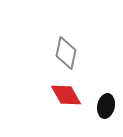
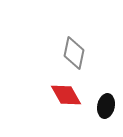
gray diamond: moved 8 px right
